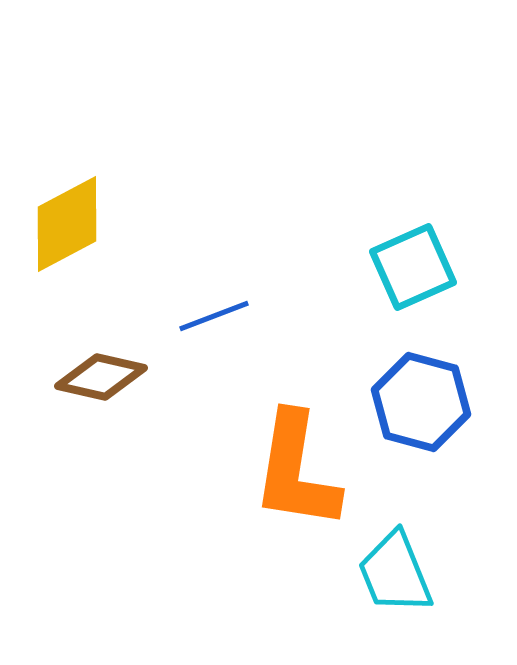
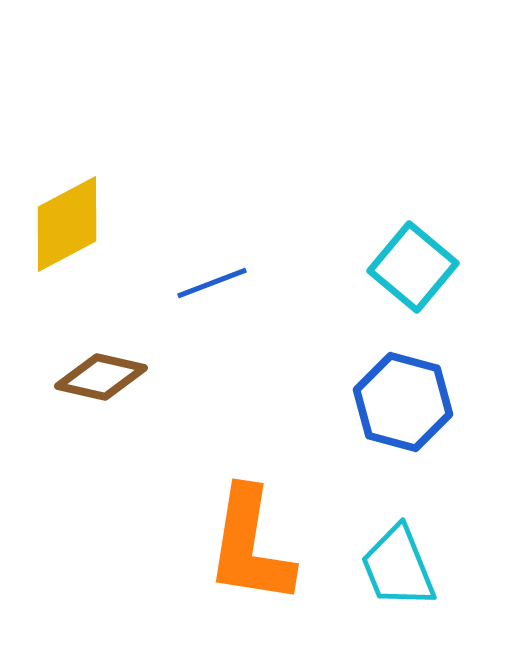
cyan square: rotated 26 degrees counterclockwise
blue line: moved 2 px left, 33 px up
blue hexagon: moved 18 px left
orange L-shape: moved 46 px left, 75 px down
cyan trapezoid: moved 3 px right, 6 px up
